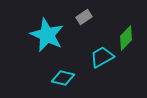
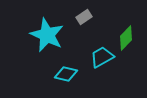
cyan diamond: moved 3 px right, 4 px up
